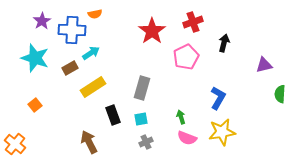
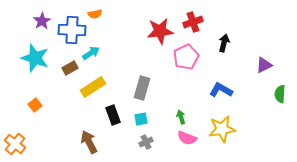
red star: moved 8 px right; rotated 28 degrees clockwise
purple triangle: rotated 12 degrees counterclockwise
blue L-shape: moved 3 px right, 8 px up; rotated 90 degrees counterclockwise
yellow star: moved 3 px up
